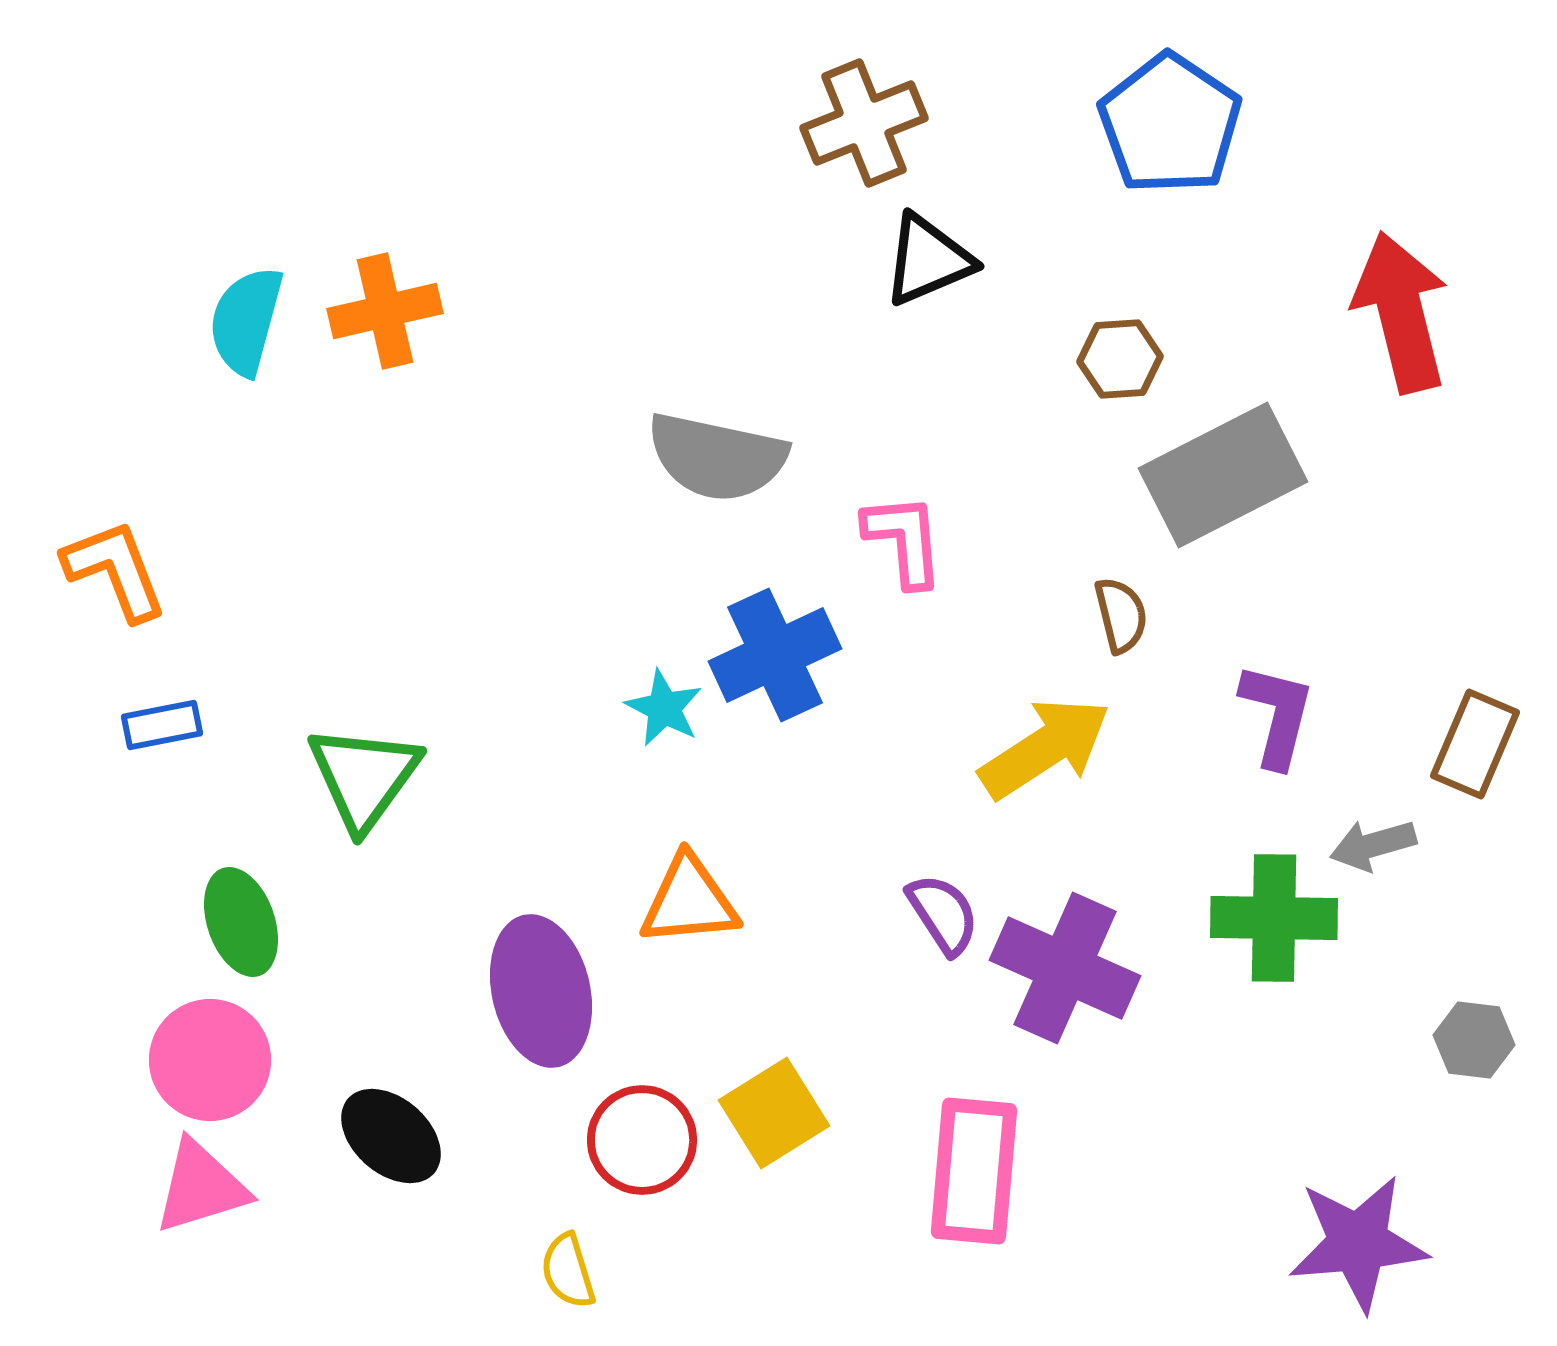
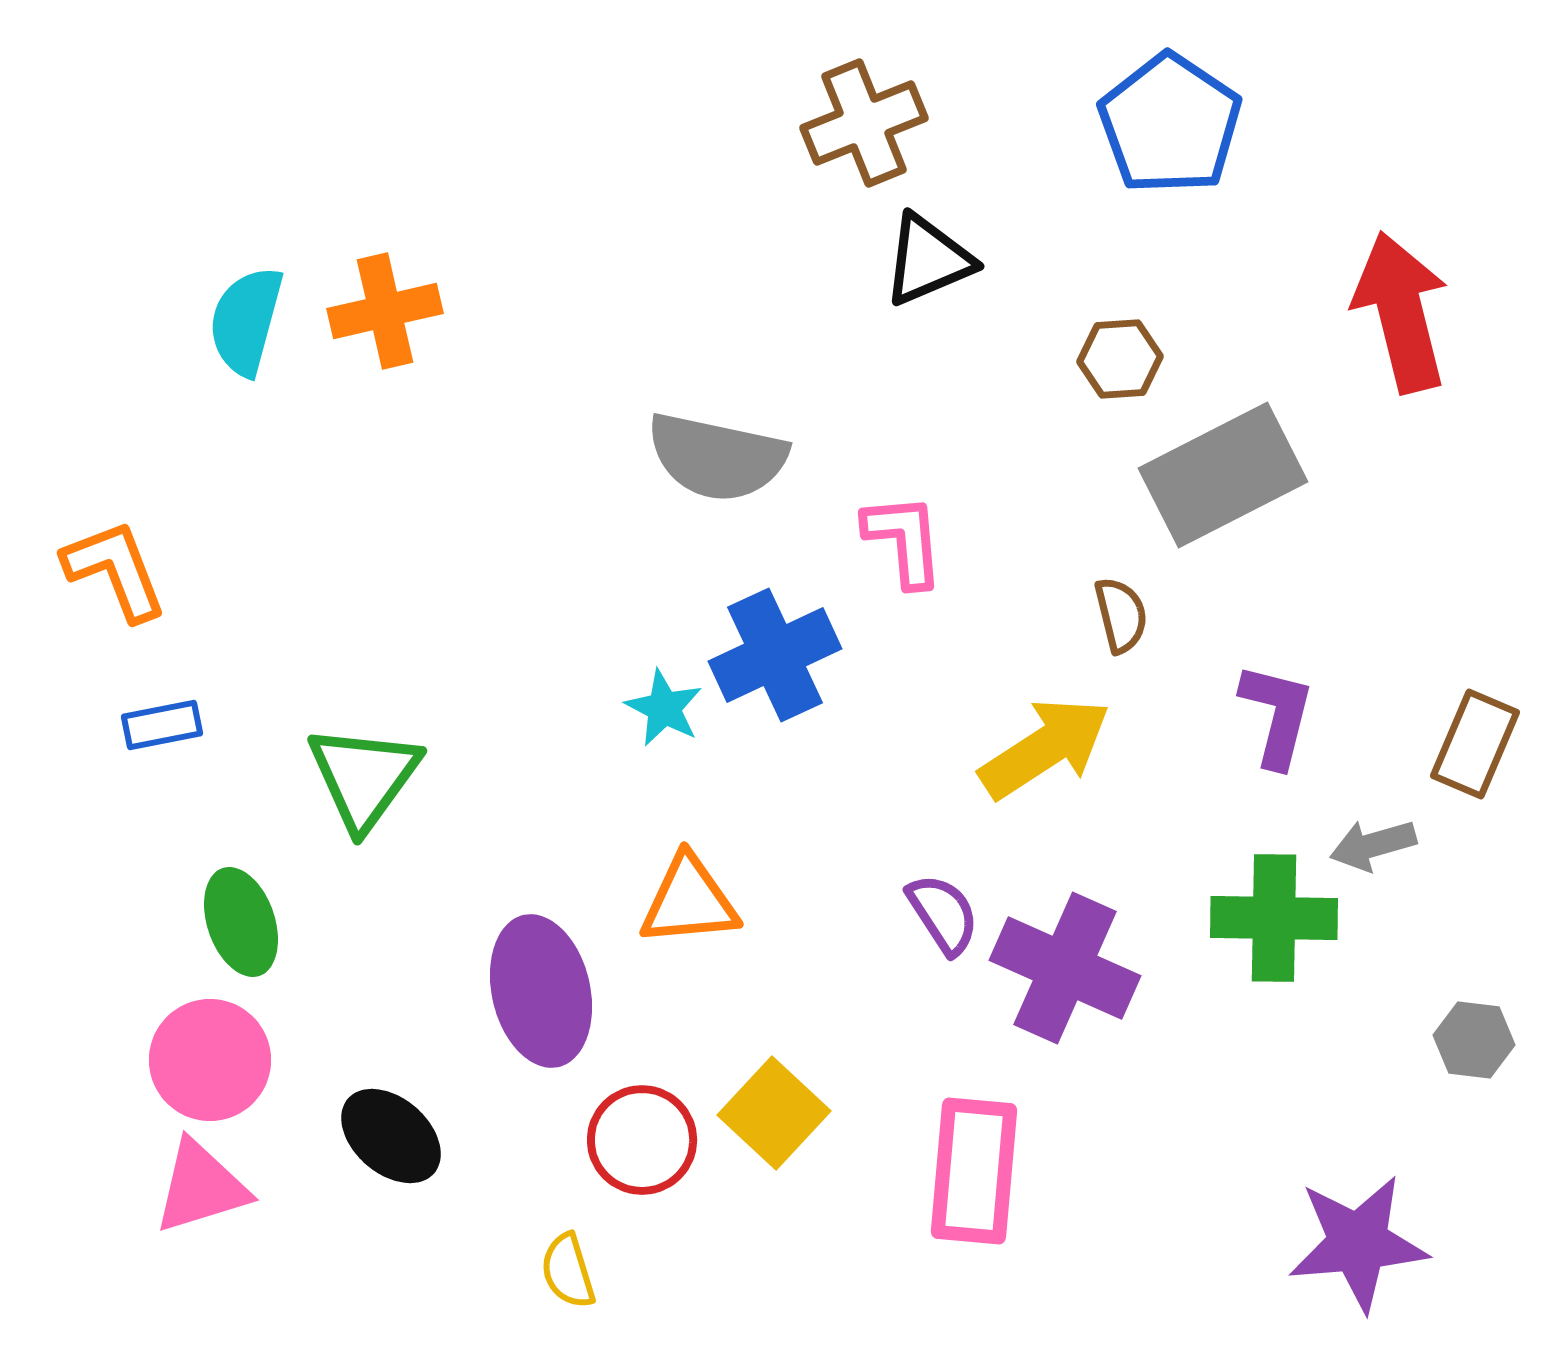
yellow square: rotated 15 degrees counterclockwise
